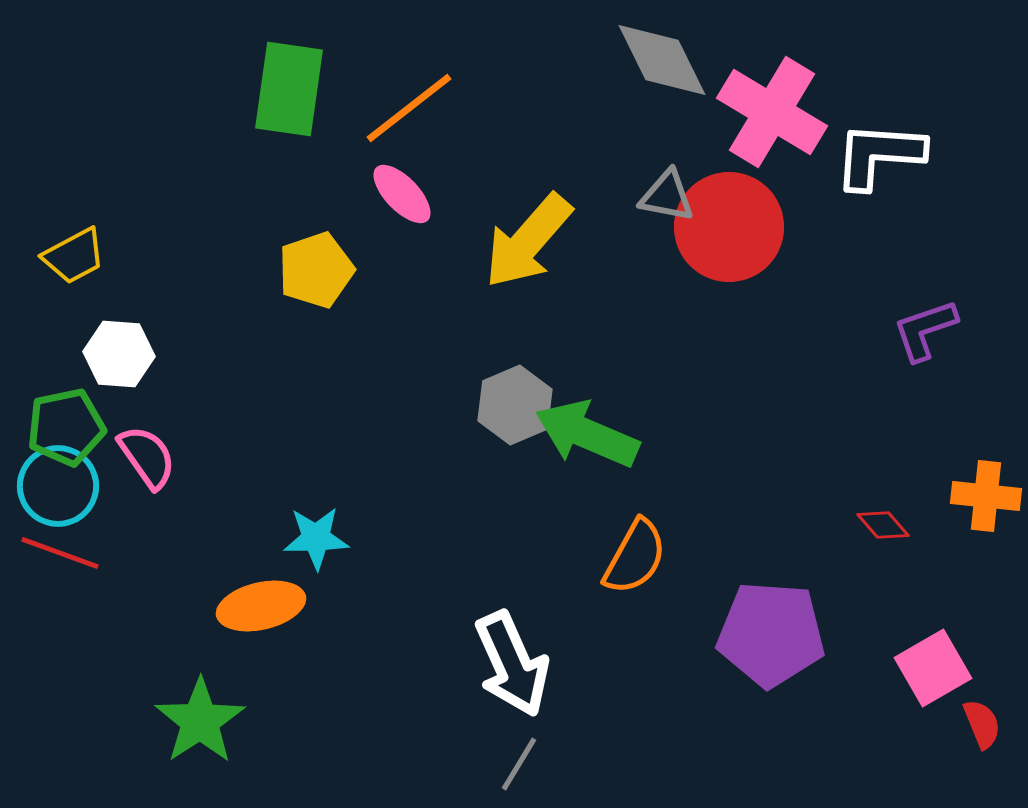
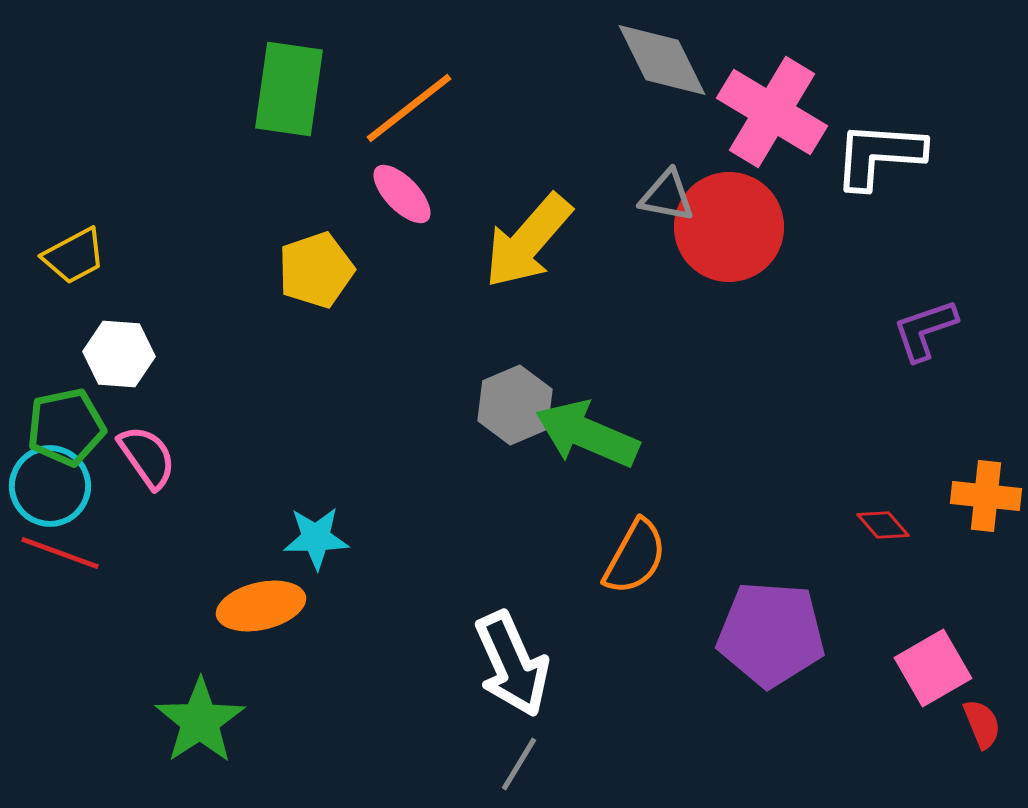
cyan circle: moved 8 px left
